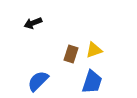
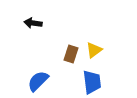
black arrow: rotated 30 degrees clockwise
yellow triangle: rotated 18 degrees counterclockwise
blue trapezoid: rotated 25 degrees counterclockwise
